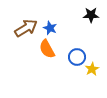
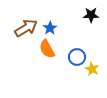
blue star: rotated 16 degrees clockwise
yellow star: rotated 16 degrees counterclockwise
